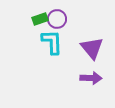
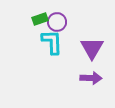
purple circle: moved 3 px down
purple triangle: rotated 10 degrees clockwise
